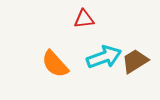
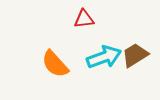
brown trapezoid: moved 6 px up
